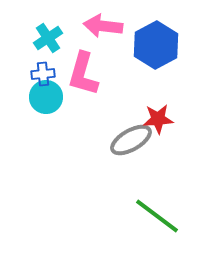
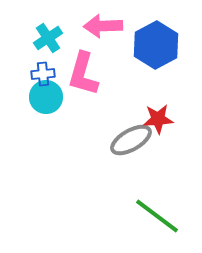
pink arrow: rotated 9 degrees counterclockwise
